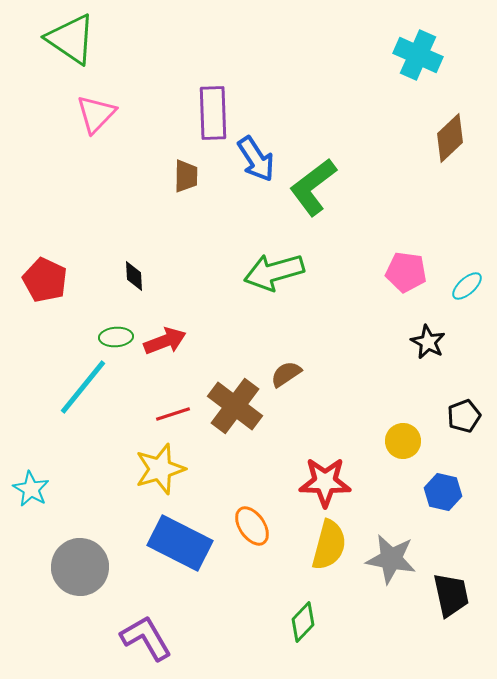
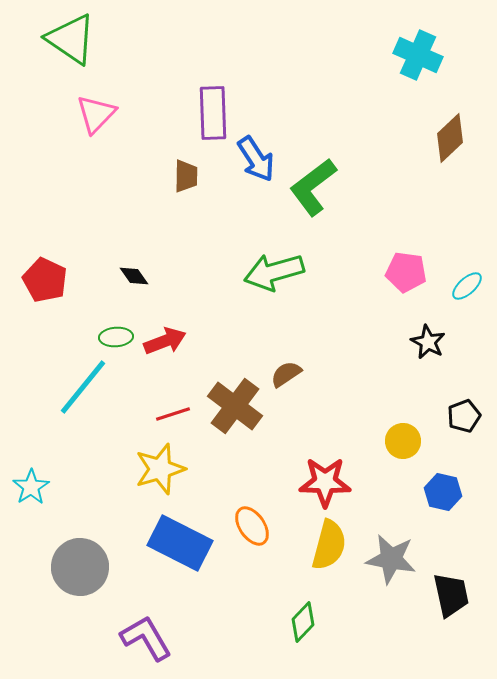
black diamond: rotated 32 degrees counterclockwise
cyan star: moved 2 px up; rotated 9 degrees clockwise
